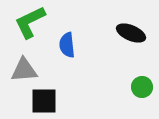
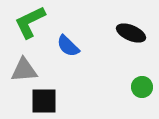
blue semicircle: moved 1 px right, 1 px down; rotated 40 degrees counterclockwise
